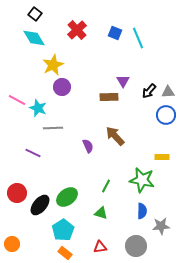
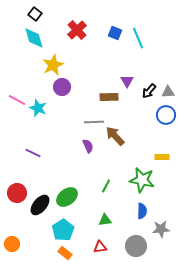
cyan diamond: rotated 15 degrees clockwise
purple triangle: moved 4 px right
gray line: moved 41 px right, 6 px up
green triangle: moved 4 px right, 7 px down; rotated 24 degrees counterclockwise
gray star: moved 3 px down
